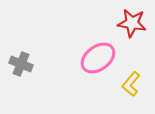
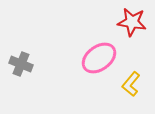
red star: moved 1 px up
pink ellipse: moved 1 px right
